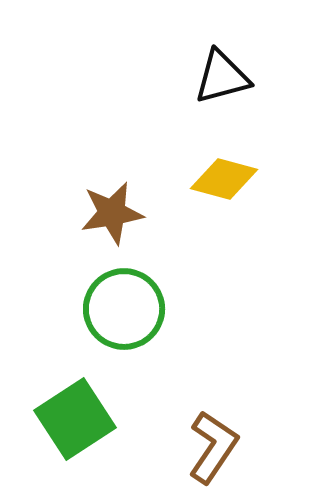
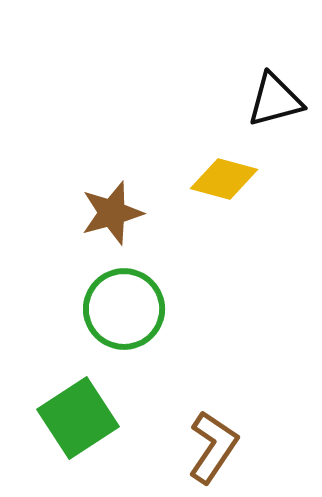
black triangle: moved 53 px right, 23 px down
brown star: rotated 6 degrees counterclockwise
green square: moved 3 px right, 1 px up
